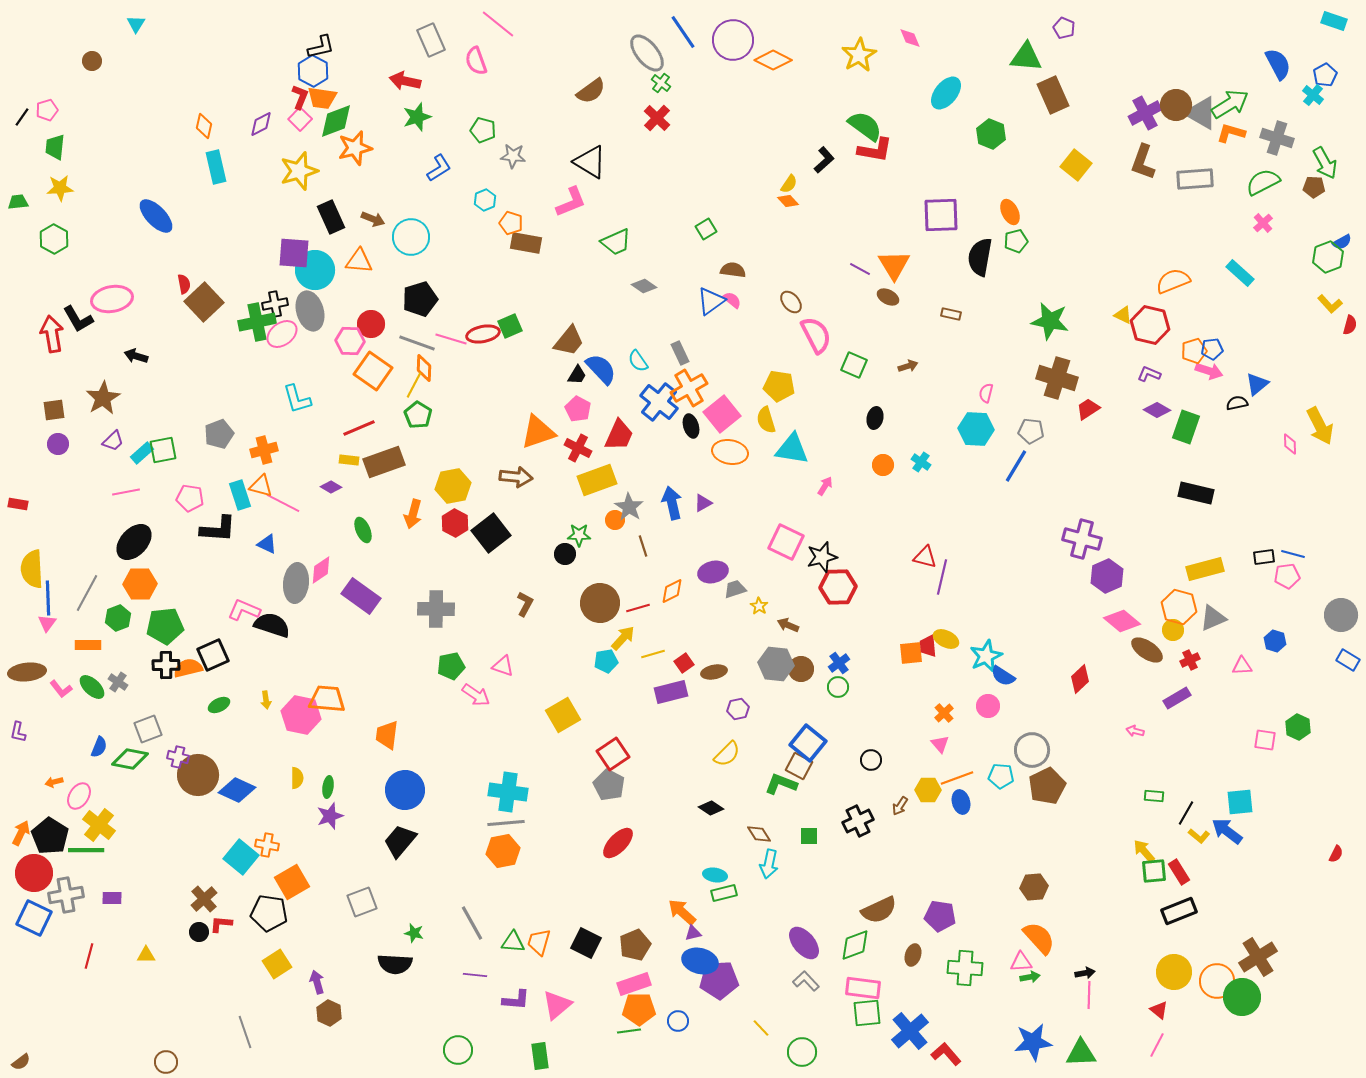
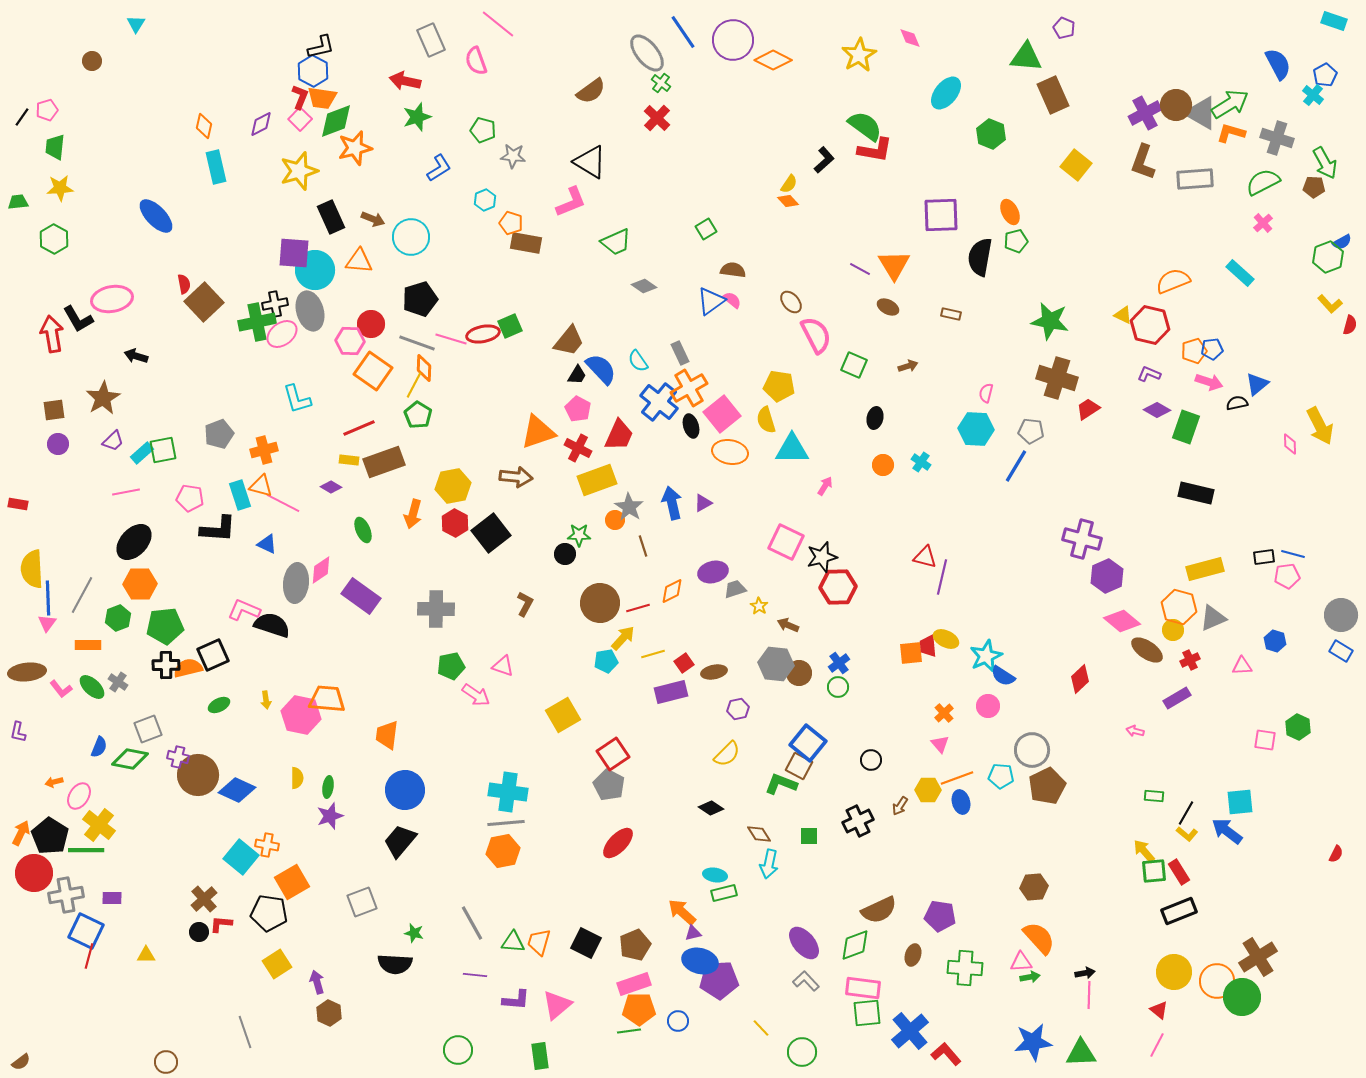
brown ellipse at (888, 297): moved 10 px down
pink arrow at (1209, 371): moved 11 px down
cyan triangle at (792, 449): rotated 9 degrees counterclockwise
gray line at (87, 593): moved 5 px left, 2 px down
blue rectangle at (1348, 660): moved 7 px left, 9 px up
brown circle at (801, 669): moved 2 px left, 4 px down
yellow L-shape at (1199, 836): moved 12 px left, 2 px up
blue square at (34, 918): moved 52 px right, 13 px down
